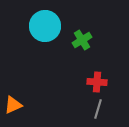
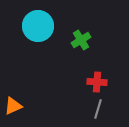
cyan circle: moved 7 px left
green cross: moved 1 px left
orange triangle: moved 1 px down
